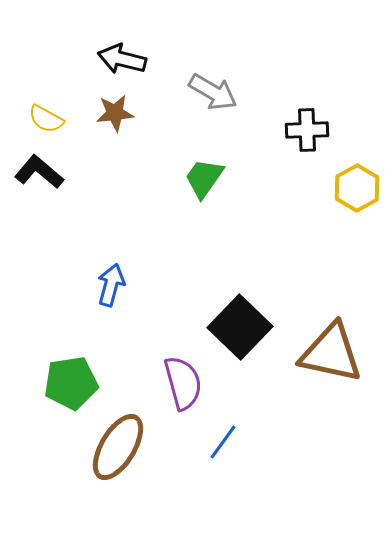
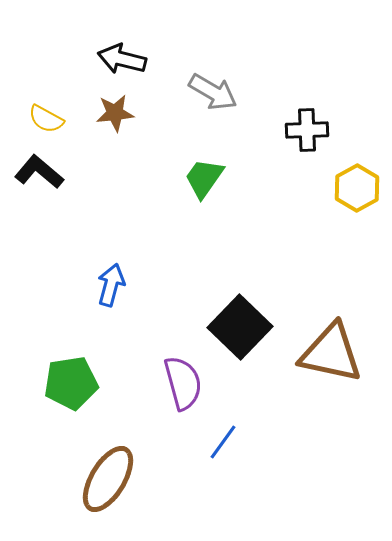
brown ellipse: moved 10 px left, 32 px down
